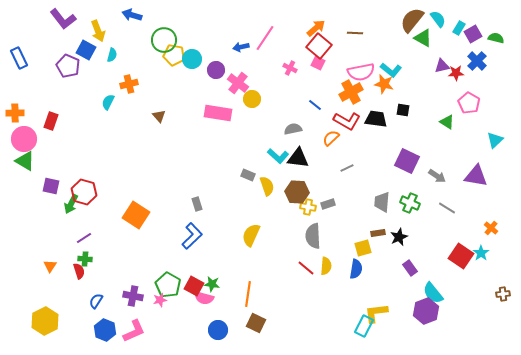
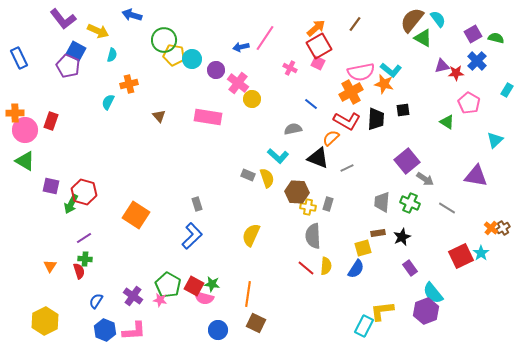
cyan rectangle at (459, 28): moved 48 px right, 62 px down
yellow arrow at (98, 31): rotated 45 degrees counterclockwise
brown line at (355, 33): moved 9 px up; rotated 56 degrees counterclockwise
red square at (319, 46): rotated 20 degrees clockwise
blue square at (86, 50): moved 10 px left, 1 px down
blue line at (315, 105): moved 4 px left, 1 px up
black square at (403, 110): rotated 16 degrees counterclockwise
pink rectangle at (218, 113): moved 10 px left, 4 px down
black trapezoid at (376, 119): rotated 85 degrees clockwise
pink circle at (24, 139): moved 1 px right, 9 px up
black triangle at (298, 158): moved 20 px right; rotated 15 degrees clockwise
purple square at (407, 161): rotated 25 degrees clockwise
gray arrow at (437, 176): moved 12 px left, 3 px down
yellow semicircle at (267, 186): moved 8 px up
gray rectangle at (328, 204): rotated 56 degrees counterclockwise
black star at (399, 237): moved 3 px right
red square at (461, 256): rotated 30 degrees clockwise
blue semicircle at (356, 269): rotated 24 degrees clockwise
brown cross at (503, 294): moved 66 px up; rotated 24 degrees counterclockwise
purple cross at (133, 296): rotated 24 degrees clockwise
pink star at (160, 300): rotated 24 degrees clockwise
yellow L-shape at (376, 313): moved 6 px right, 2 px up
pink L-shape at (134, 331): rotated 20 degrees clockwise
